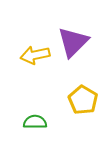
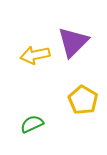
green semicircle: moved 3 px left, 2 px down; rotated 25 degrees counterclockwise
